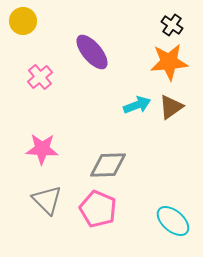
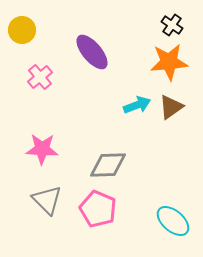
yellow circle: moved 1 px left, 9 px down
